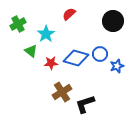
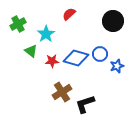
red star: moved 1 px right, 2 px up
